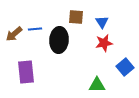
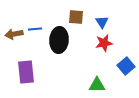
brown arrow: rotated 30 degrees clockwise
blue square: moved 1 px right, 1 px up
